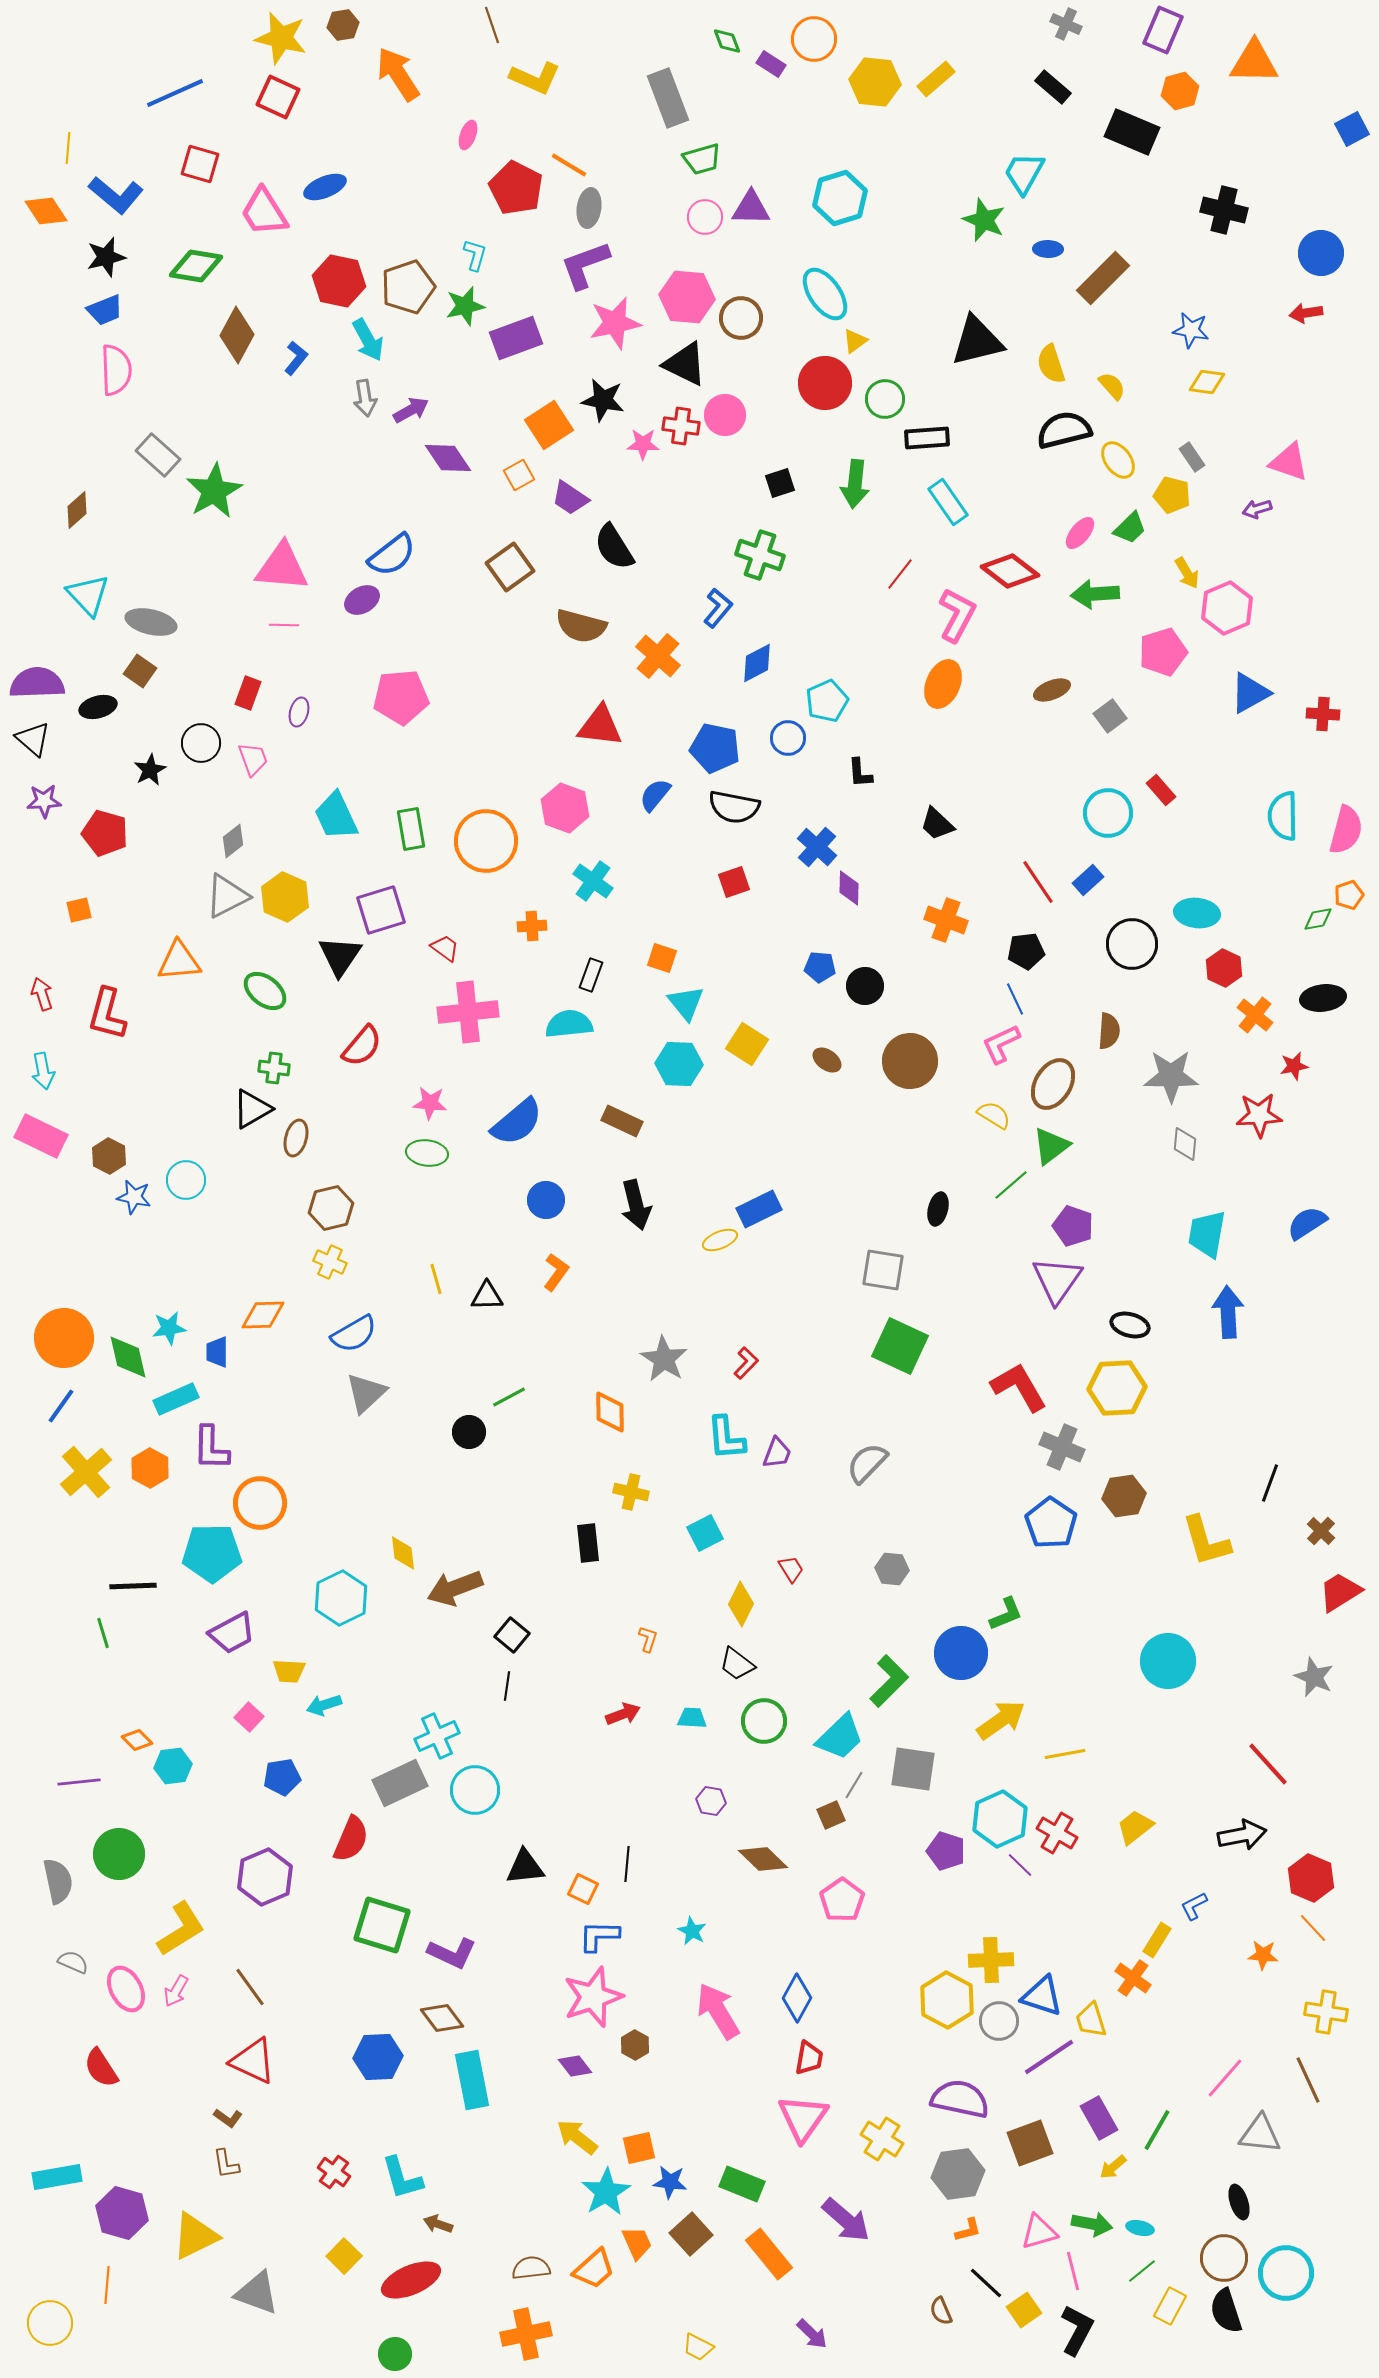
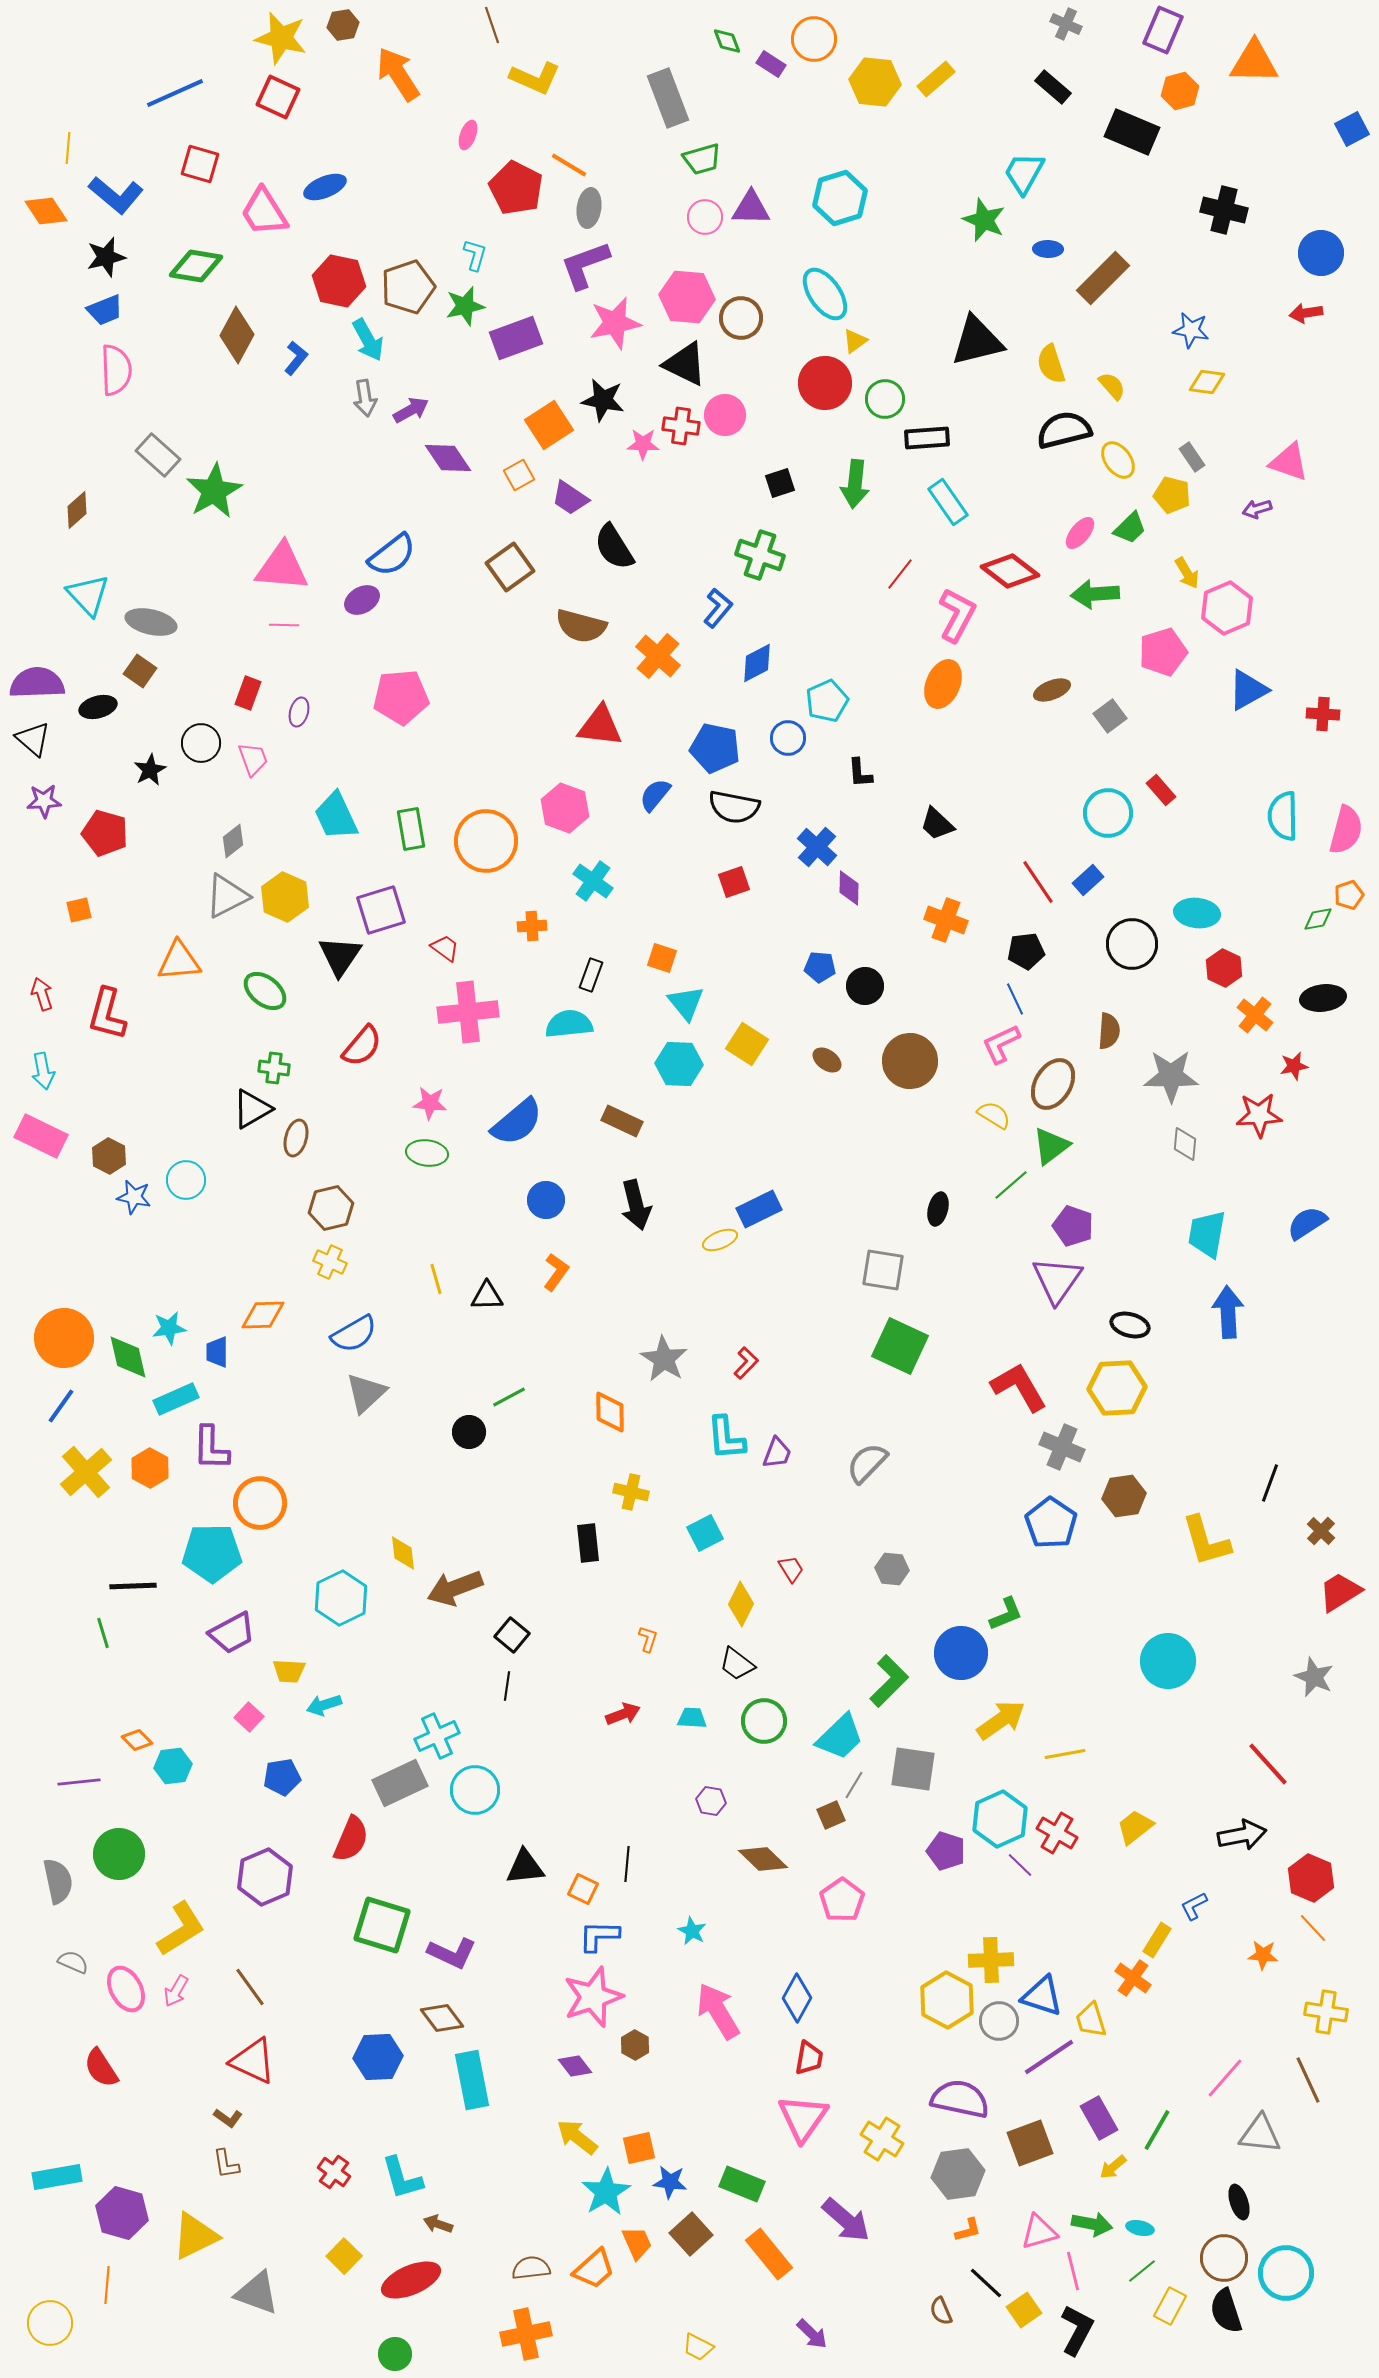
blue triangle at (1250, 693): moved 2 px left, 3 px up
